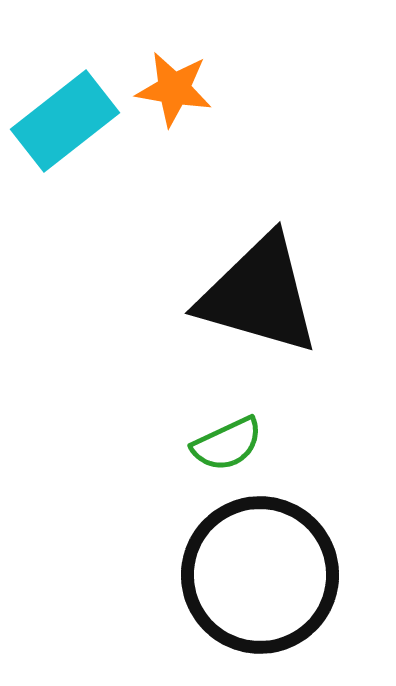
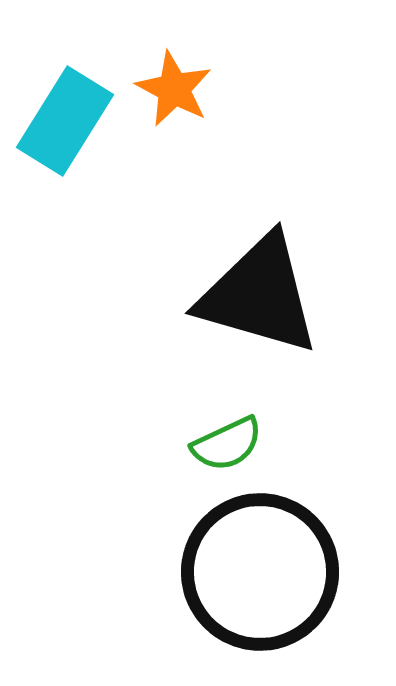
orange star: rotated 18 degrees clockwise
cyan rectangle: rotated 20 degrees counterclockwise
black circle: moved 3 px up
